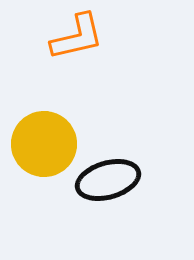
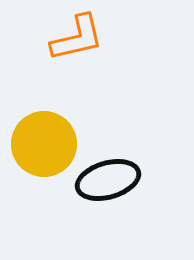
orange L-shape: moved 1 px down
